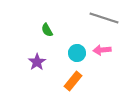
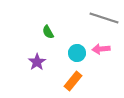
green semicircle: moved 1 px right, 2 px down
pink arrow: moved 1 px left, 1 px up
